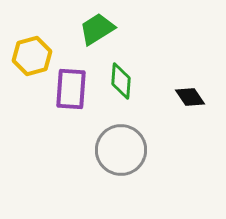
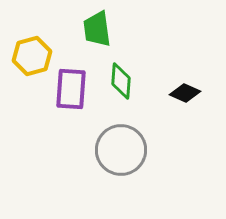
green trapezoid: rotated 66 degrees counterclockwise
black diamond: moved 5 px left, 4 px up; rotated 32 degrees counterclockwise
